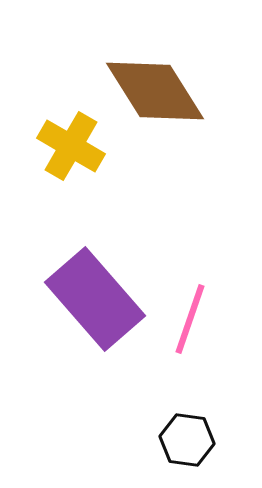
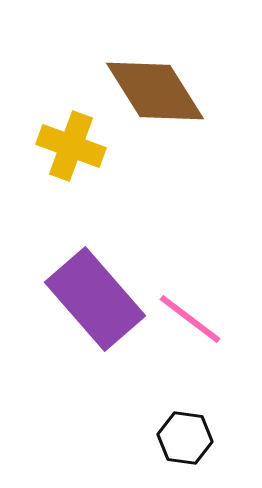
yellow cross: rotated 10 degrees counterclockwise
pink line: rotated 72 degrees counterclockwise
black hexagon: moved 2 px left, 2 px up
